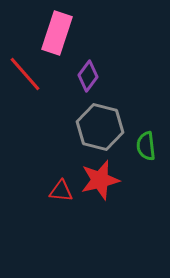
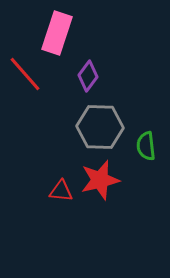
gray hexagon: rotated 12 degrees counterclockwise
